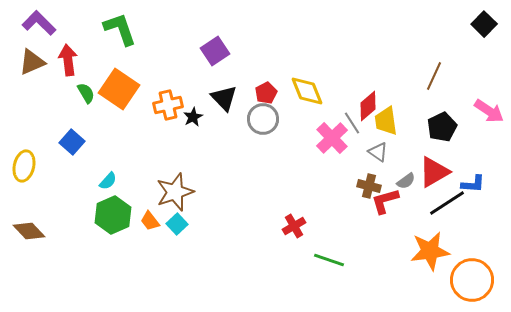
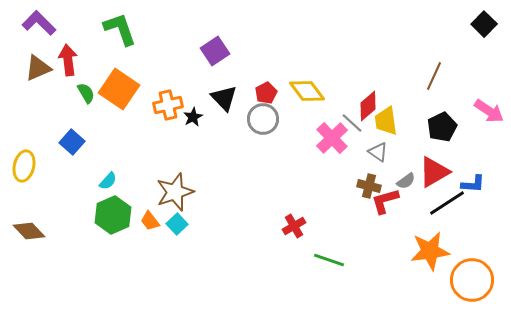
brown triangle: moved 6 px right, 6 px down
yellow diamond: rotated 15 degrees counterclockwise
gray line: rotated 15 degrees counterclockwise
